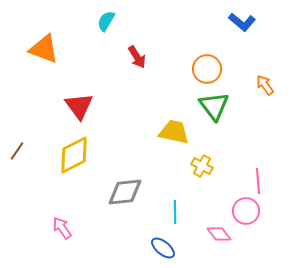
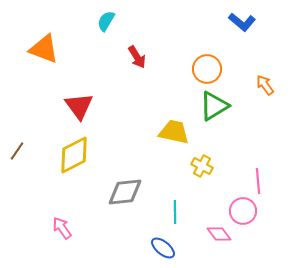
green triangle: rotated 36 degrees clockwise
pink circle: moved 3 px left
